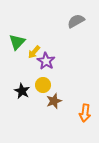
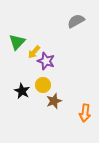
purple star: rotated 12 degrees counterclockwise
